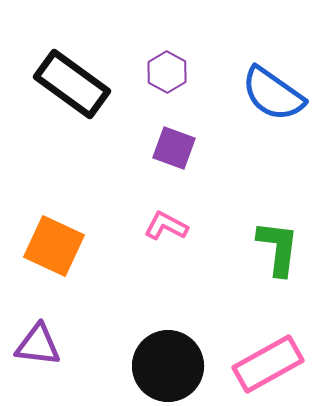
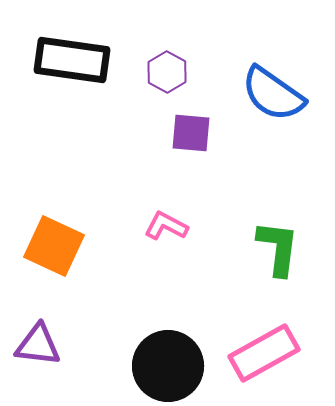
black rectangle: moved 24 px up; rotated 28 degrees counterclockwise
purple square: moved 17 px right, 15 px up; rotated 15 degrees counterclockwise
pink rectangle: moved 4 px left, 11 px up
